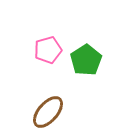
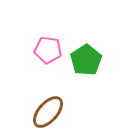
pink pentagon: rotated 24 degrees clockwise
